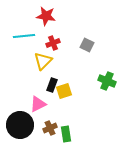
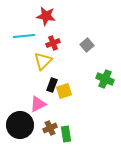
gray square: rotated 24 degrees clockwise
green cross: moved 2 px left, 2 px up
